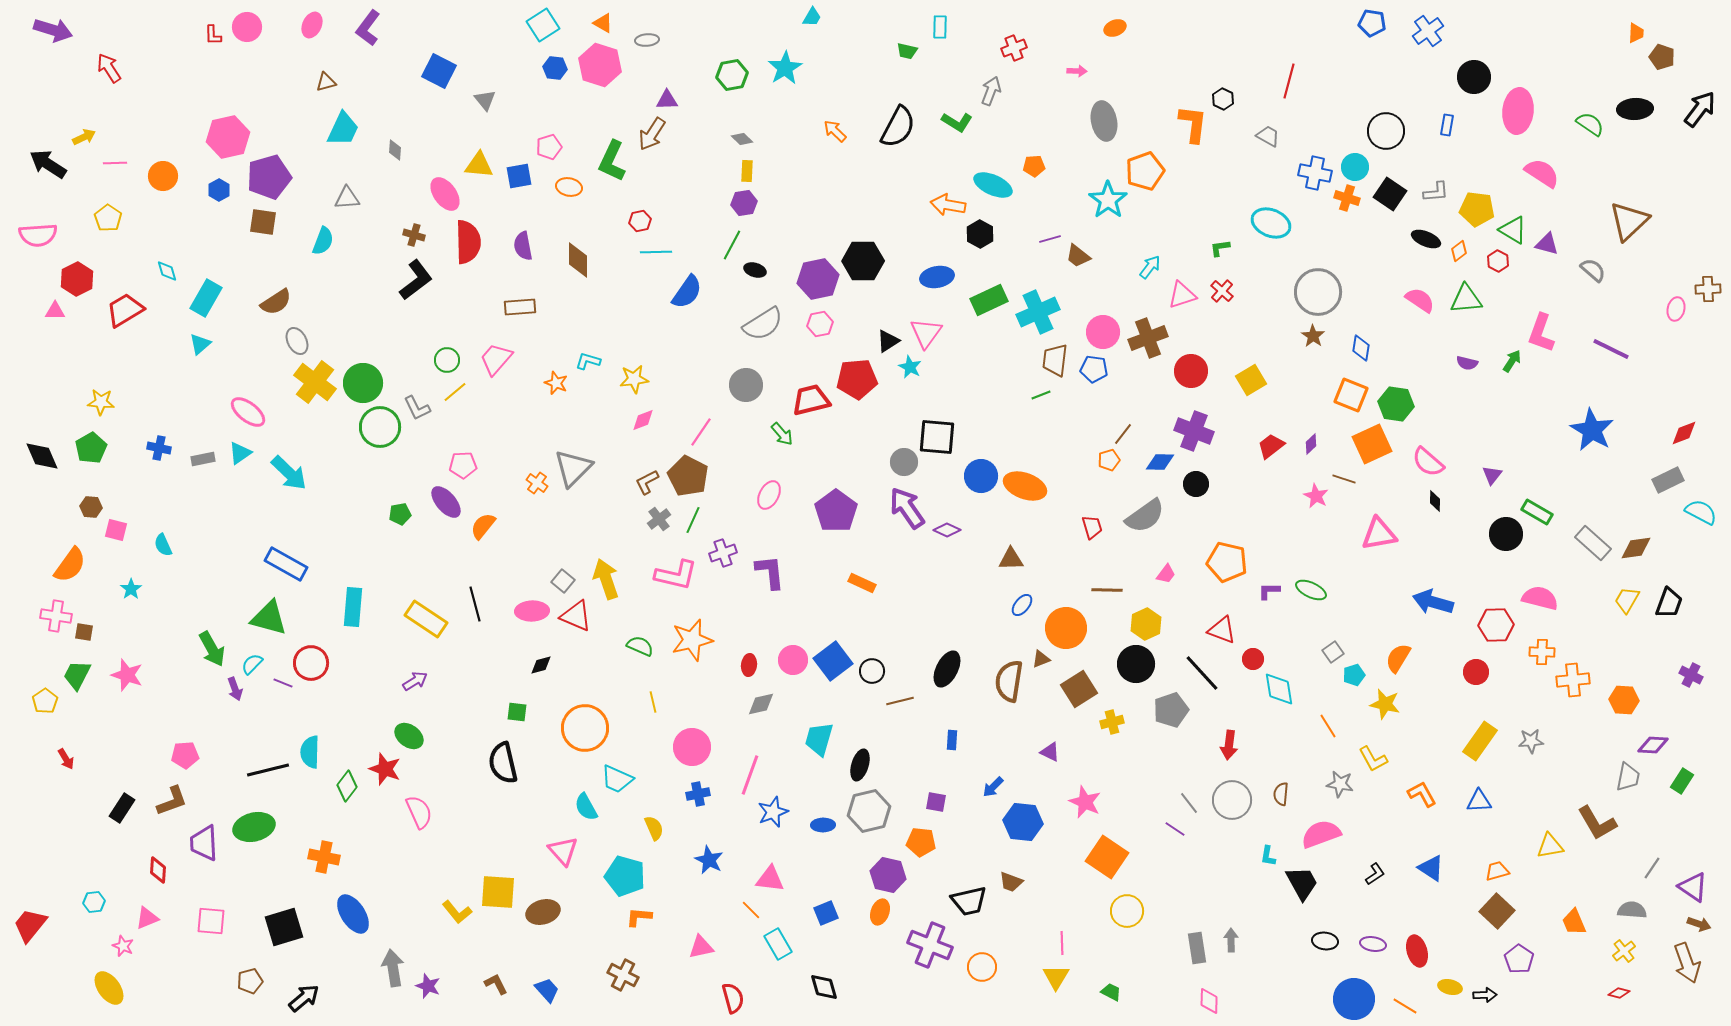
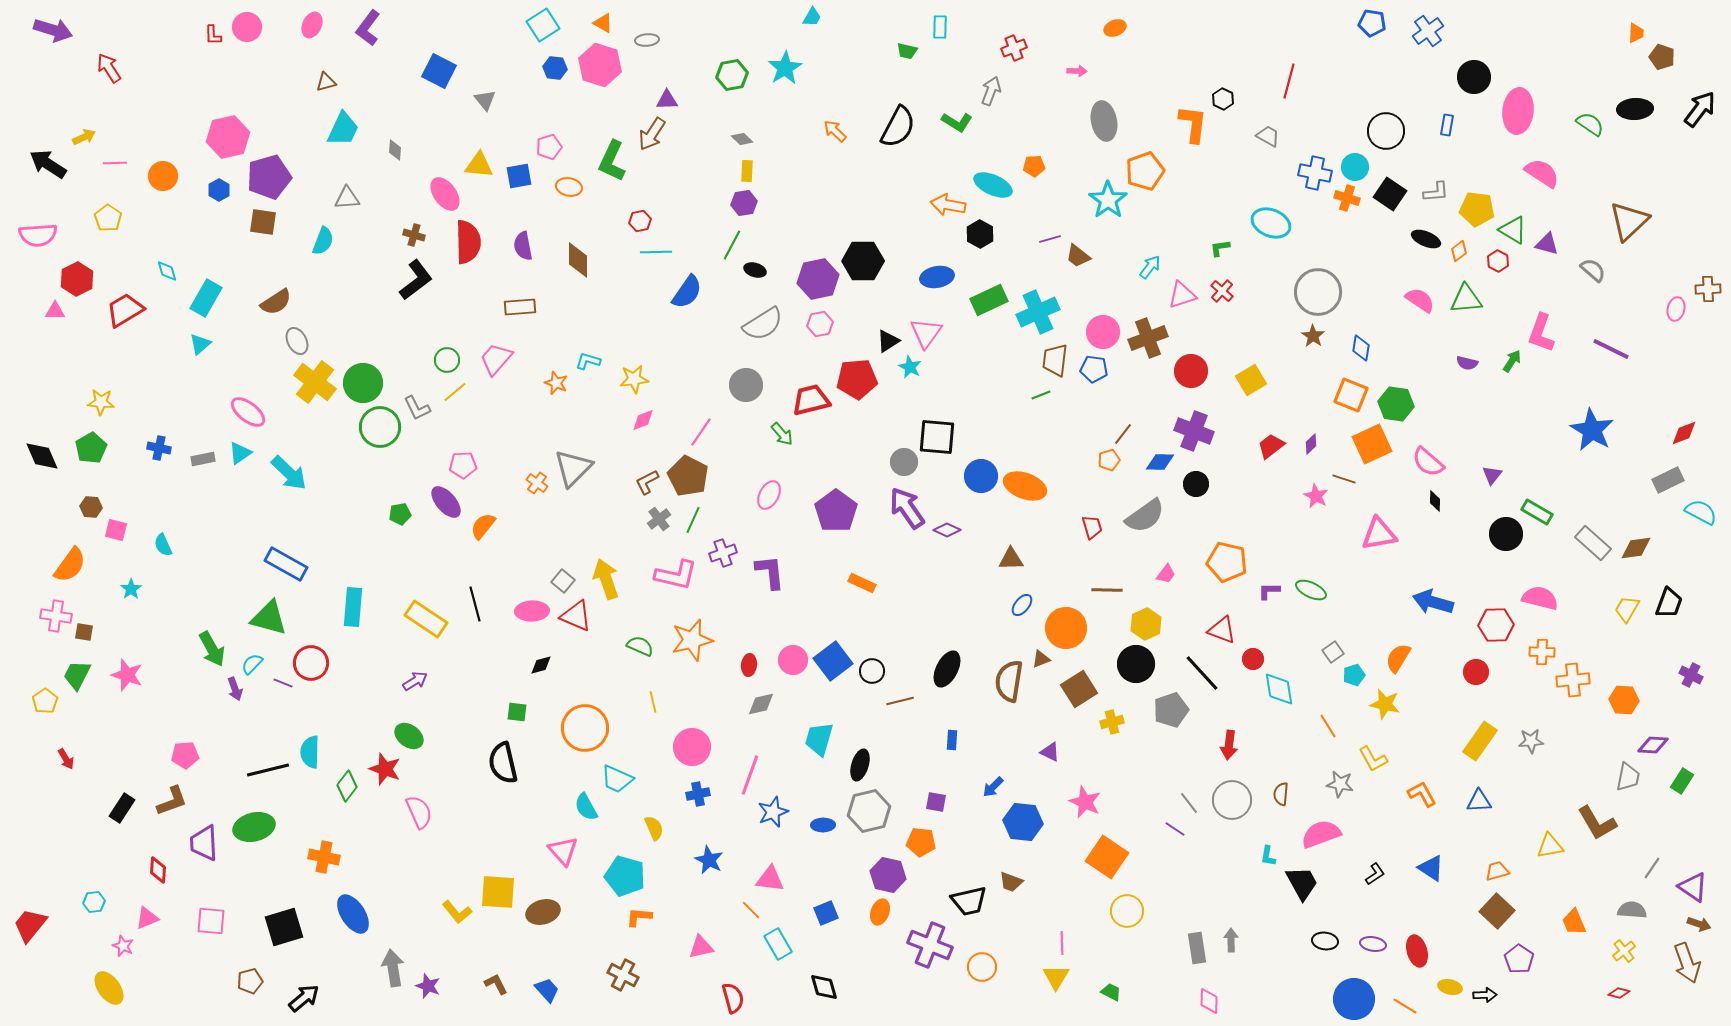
yellow trapezoid at (1627, 600): moved 9 px down
